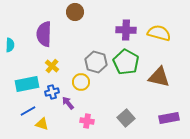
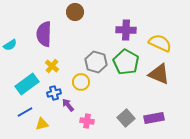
yellow semicircle: moved 1 px right, 10 px down; rotated 10 degrees clockwise
cyan semicircle: rotated 56 degrees clockwise
brown triangle: moved 3 px up; rotated 10 degrees clockwise
cyan rectangle: rotated 25 degrees counterclockwise
blue cross: moved 2 px right, 1 px down
purple arrow: moved 2 px down
blue line: moved 3 px left, 1 px down
purple rectangle: moved 15 px left
yellow triangle: rotated 32 degrees counterclockwise
